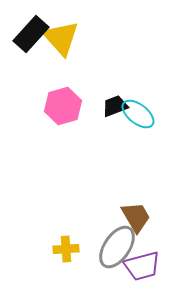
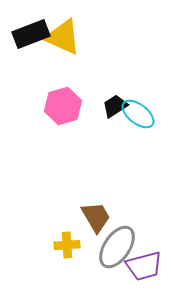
black rectangle: rotated 27 degrees clockwise
yellow triangle: moved 2 px right, 1 px up; rotated 24 degrees counterclockwise
black trapezoid: rotated 12 degrees counterclockwise
brown trapezoid: moved 40 px left
yellow cross: moved 1 px right, 4 px up
purple trapezoid: moved 2 px right
